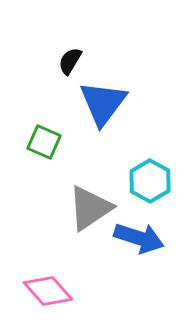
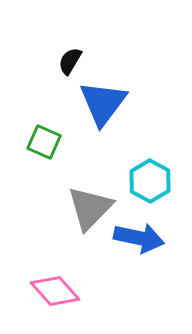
gray triangle: rotated 12 degrees counterclockwise
blue arrow: rotated 6 degrees counterclockwise
pink diamond: moved 7 px right
